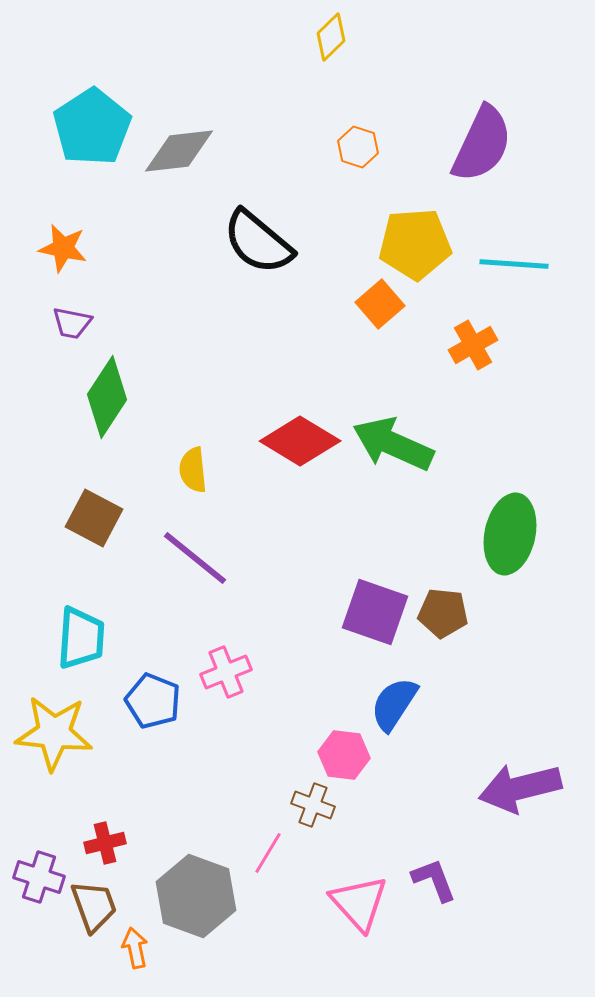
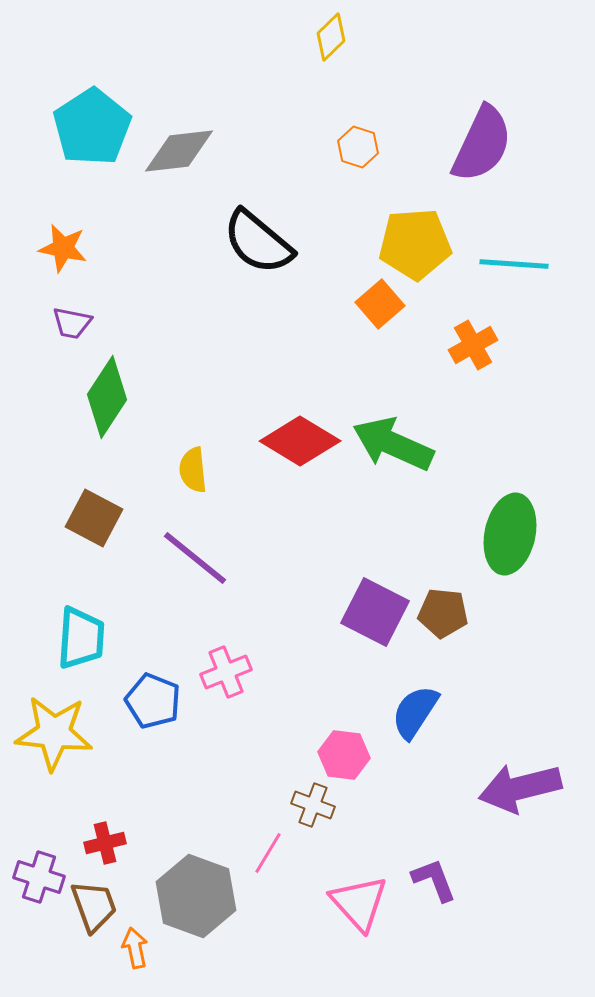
purple square: rotated 8 degrees clockwise
blue semicircle: moved 21 px right, 8 px down
